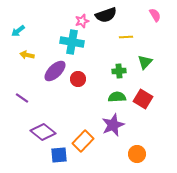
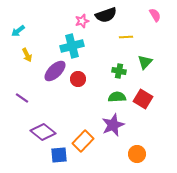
cyan cross: moved 4 px down; rotated 25 degrees counterclockwise
yellow arrow: rotated 128 degrees counterclockwise
green cross: rotated 16 degrees clockwise
